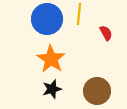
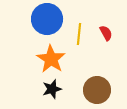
yellow line: moved 20 px down
brown circle: moved 1 px up
